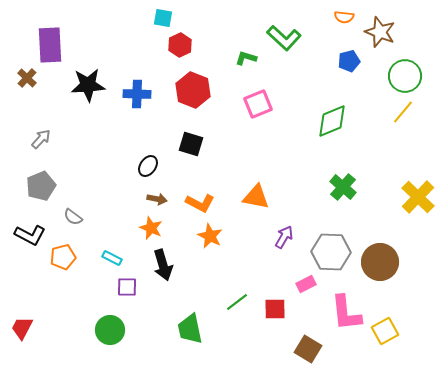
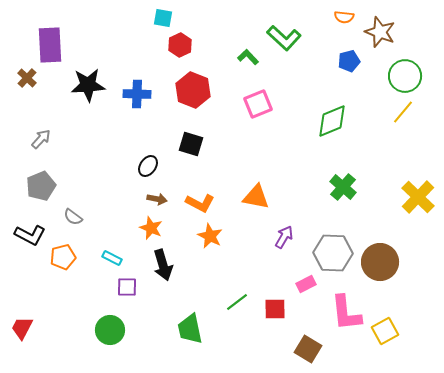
green L-shape at (246, 58): moved 2 px right, 1 px up; rotated 30 degrees clockwise
gray hexagon at (331, 252): moved 2 px right, 1 px down
